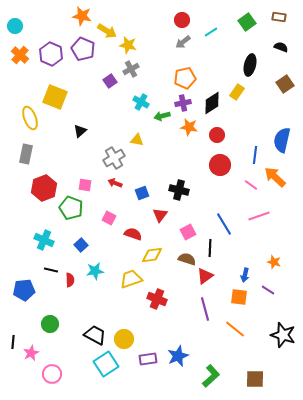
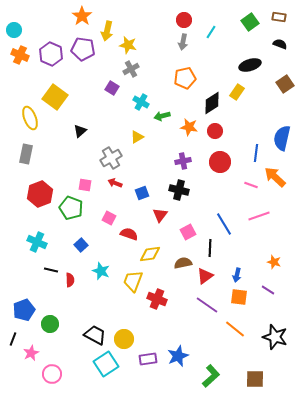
orange star at (82, 16): rotated 24 degrees clockwise
red circle at (182, 20): moved 2 px right
green square at (247, 22): moved 3 px right
cyan circle at (15, 26): moved 1 px left, 4 px down
yellow arrow at (107, 31): rotated 72 degrees clockwise
cyan line at (211, 32): rotated 24 degrees counterclockwise
gray arrow at (183, 42): rotated 42 degrees counterclockwise
black semicircle at (281, 47): moved 1 px left, 3 px up
purple pentagon at (83, 49): rotated 15 degrees counterclockwise
orange cross at (20, 55): rotated 18 degrees counterclockwise
black ellipse at (250, 65): rotated 60 degrees clockwise
purple square at (110, 81): moved 2 px right, 7 px down; rotated 24 degrees counterclockwise
yellow square at (55, 97): rotated 15 degrees clockwise
purple cross at (183, 103): moved 58 px down
red circle at (217, 135): moved 2 px left, 4 px up
yellow triangle at (137, 140): moved 3 px up; rotated 40 degrees counterclockwise
blue semicircle at (282, 140): moved 2 px up
blue line at (255, 155): moved 1 px right, 2 px up
gray cross at (114, 158): moved 3 px left
red circle at (220, 165): moved 3 px up
pink line at (251, 185): rotated 16 degrees counterclockwise
red hexagon at (44, 188): moved 4 px left, 6 px down
red semicircle at (133, 234): moved 4 px left
cyan cross at (44, 240): moved 7 px left, 2 px down
yellow diamond at (152, 255): moved 2 px left, 1 px up
brown semicircle at (187, 259): moved 4 px left, 4 px down; rotated 30 degrees counterclockwise
cyan star at (95, 271): moved 6 px right; rotated 30 degrees clockwise
blue arrow at (245, 275): moved 8 px left
yellow trapezoid at (131, 279): moved 2 px right, 2 px down; rotated 50 degrees counterclockwise
blue pentagon at (24, 290): moved 20 px down; rotated 15 degrees counterclockwise
purple line at (205, 309): moved 2 px right, 4 px up; rotated 40 degrees counterclockwise
black star at (283, 335): moved 8 px left, 2 px down
black line at (13, 342): moved 3 px up; rotated 16 degrees clockwise
